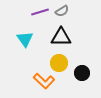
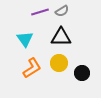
orange L-shape: moved 12 px left, 13 px up; rotated 75 degrees counterclockwise
